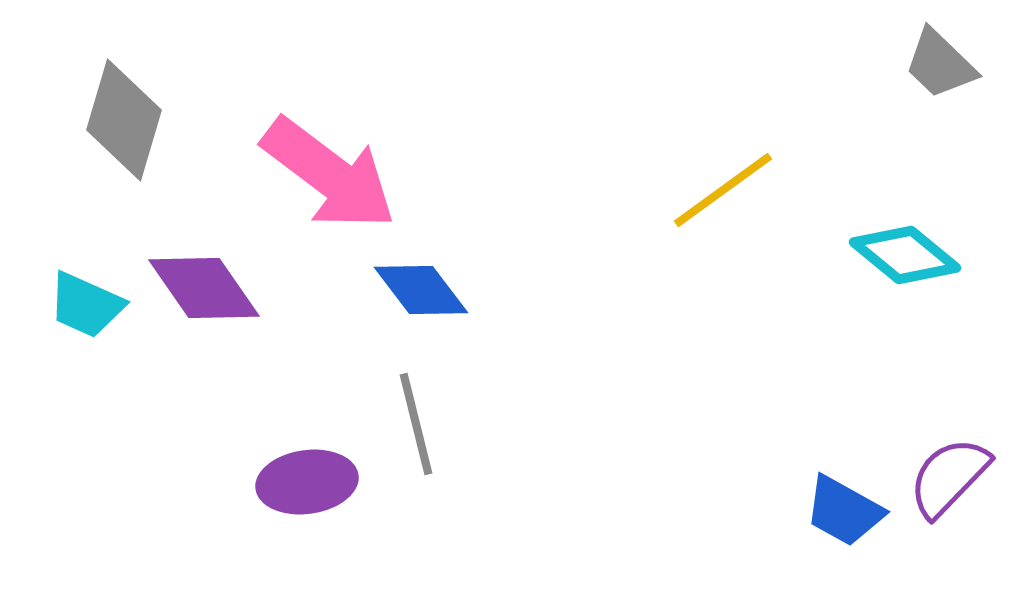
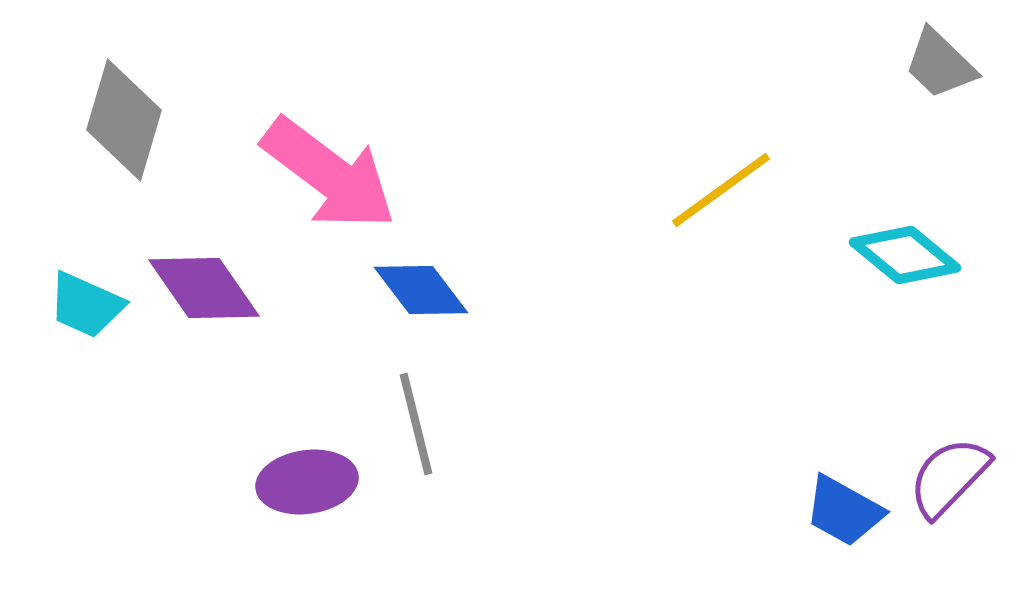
yellow line: moved 2 px left
